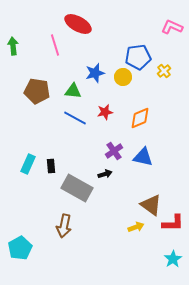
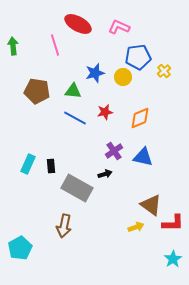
pink L-shape: moved 53 px left
